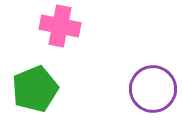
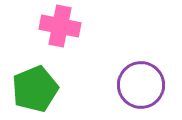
purple circle: moved 12 px left, 4 px up
